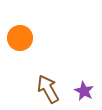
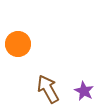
orange circle: moved 2 px left, 6 px down
